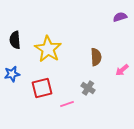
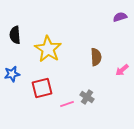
black semicircle: moved 5 px up
gray cross: moved 1 px left, 9 px down
